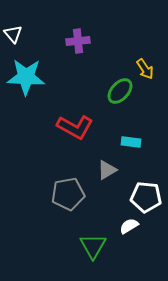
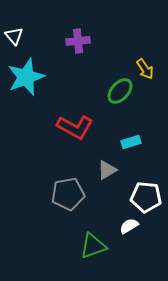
white triangle: moved 1 px right, 2 px down
cyan star: rotated 24 degrees counterclockwise
cyan rectangle: rotated 24 degrees counterclockwise
green triangle: rotated 40 degrees clockwise
